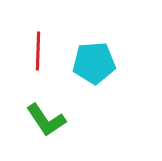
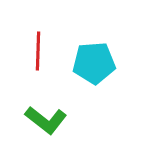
green L-shape: rotated 18 degrees counterclockwise
